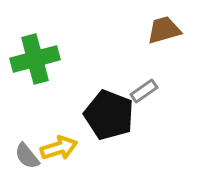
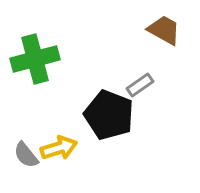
brown trapezoid: rotated 45 degrees clockwise
gray rectangle: moved 4 px left, 6 px up
gray semicircle: moved 1 px left, 1 px up
